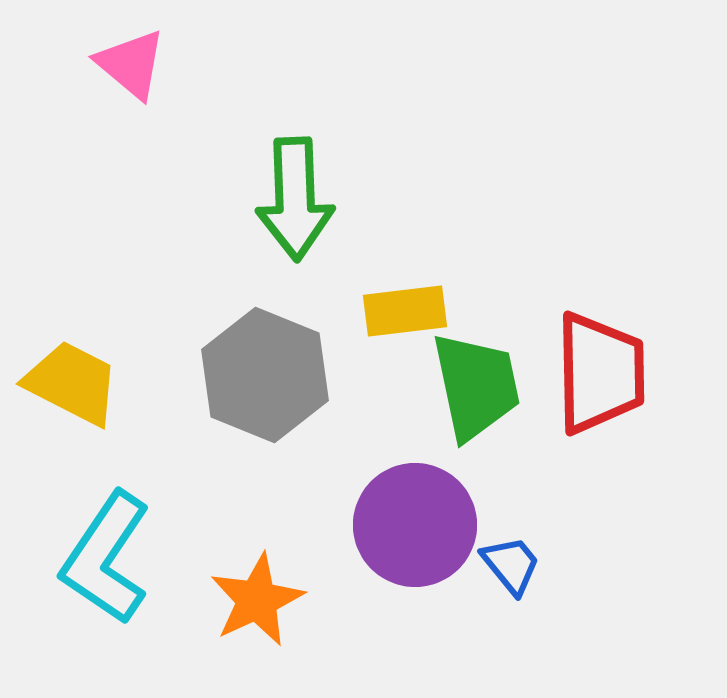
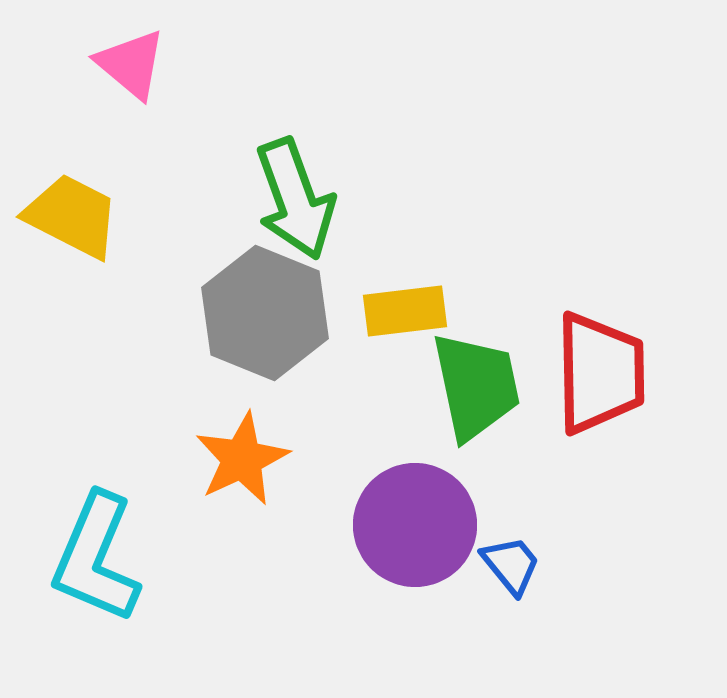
green arrow: rotated 18 degrees counterclockwise
gray hexagon: moved 62 px up
yellow trapezoid: moved 167 px up
cyan L-shape: moved 10 px left; rotated 11 degrees counterclockwise
orange star: moved 15 px left, 141 px up
